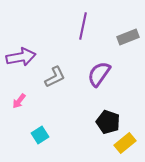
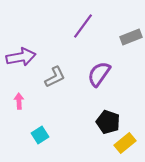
purple line: rotated 24 degrees clockwise
gray rectangle: moved 3 px right
pink arrow: rotated 140 degrees clockwise
